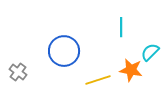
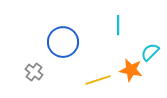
cyan line: moved 3 px left, 2 px up
blue circle: moved 1 px left, 9 px up
gray cross: moved 16 px right
